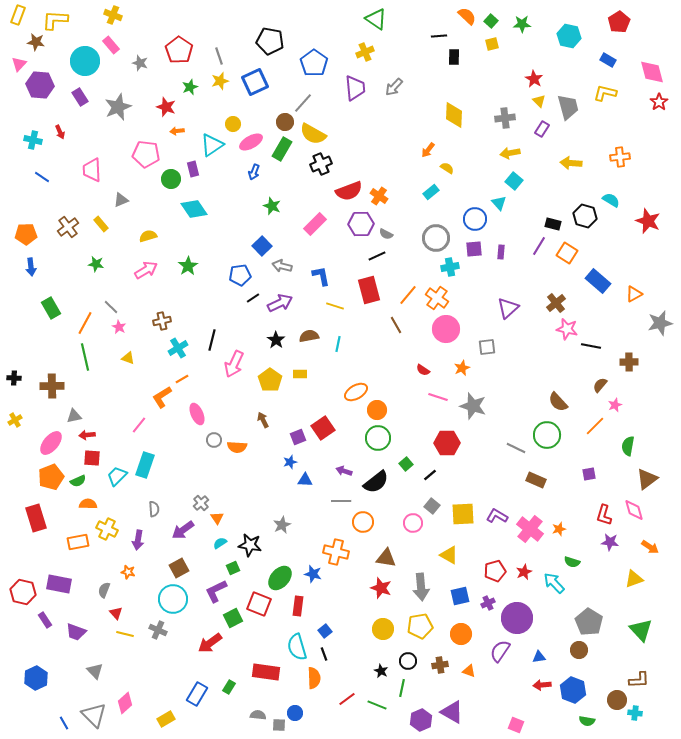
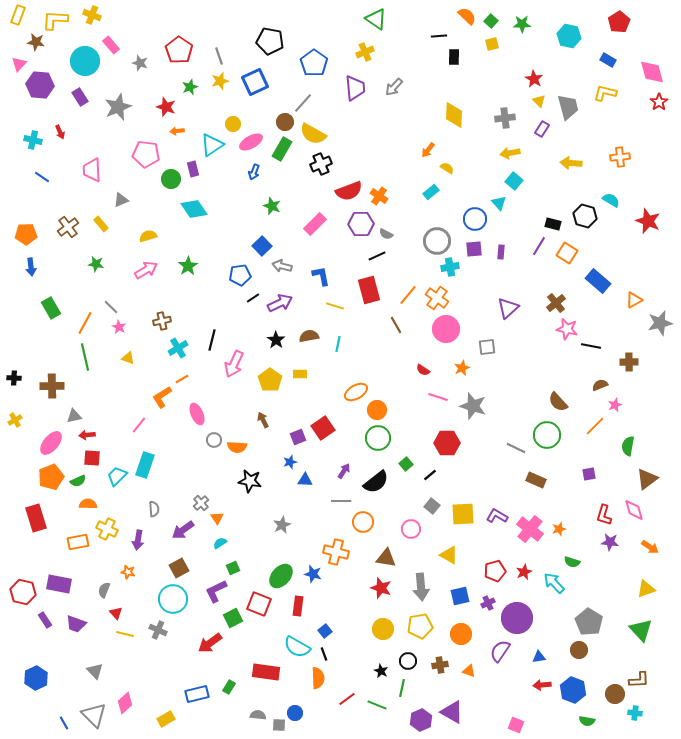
yellow cross at (113, 15): moved 21 px left
gray circle at (436, 238): moved 1 px right, 3 px down
orange triangle at (634, 294): moved 6 px down
brown semicircle at (600, 385): rotated 28 degrees clockwise
purple arrow at (344, 471): rotated 105 degrees clockwise
pink circle at (413, 523): moved 2 px left, 6 px down
black star at (250, 545): moved 64 px up
green ellipse at (280, 578): moved 1 px right, 2 px up
yellow triangle at (634, 579): moved 12 px right, 10 px down
purple trapezoid at (76, 632): moved 8 px up
cyan semicircle at (297, 647): rotated 44 degrees counterclockwise
orange semicircle at (314, 678): moved 4 px right
blue rectangle at (197, 694): rotated 45 degrees clockwise
brown circle at (617, 700): moved 2 px left, 6 px up
